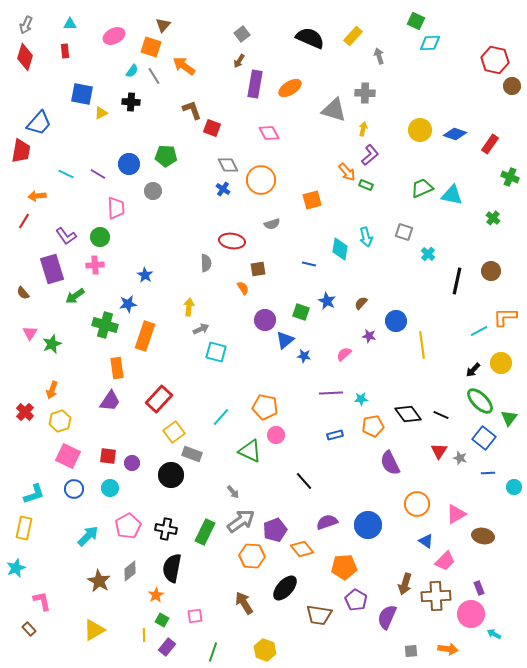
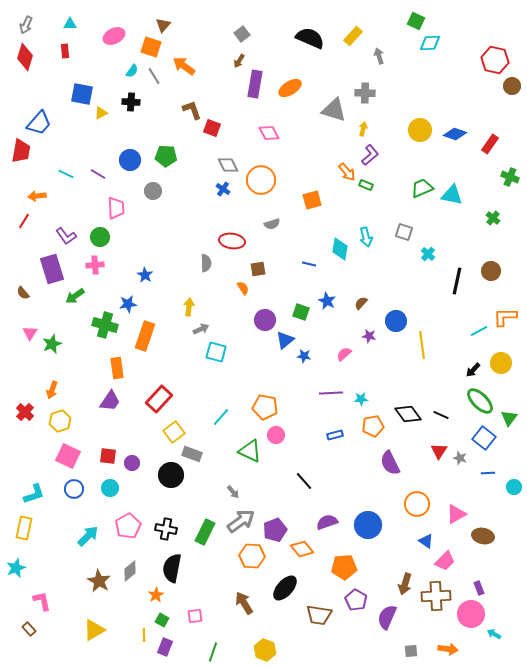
blue circle at (129, 164): moved 1 px right, 4 px up
purple rectangle at (167, 647): moved 2 px left; rotated 18 degrees counterclockwise
